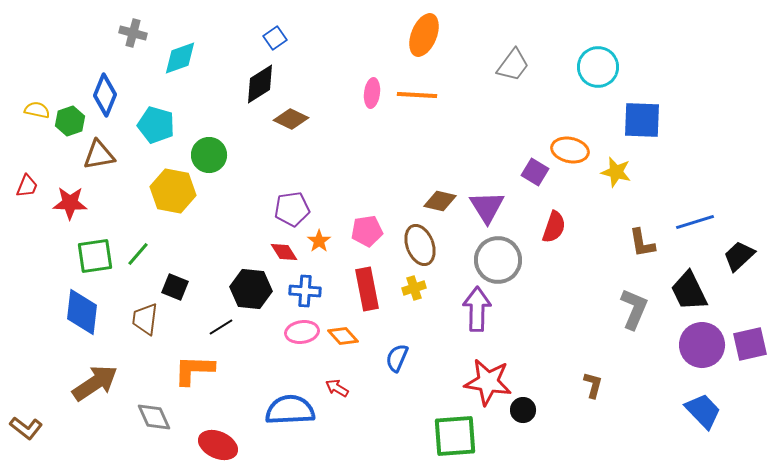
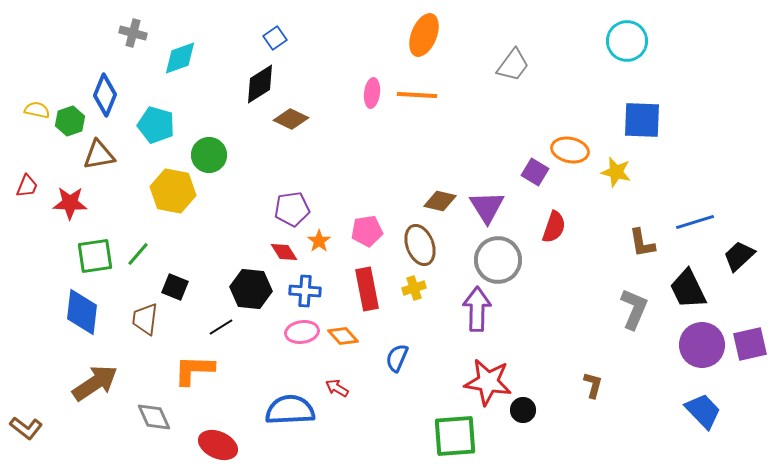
cyan circle at (598, 67): moved 29 px right, 26 px up
black trapezoid at (689, 291): moved 1 px left, 2 px up
